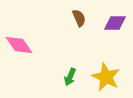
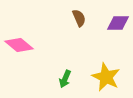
purple diamond: moved 3 px right
pink diamond: rotated 16 degrees counterclockwise
green arrow: moved 5 px left, 2 px down
